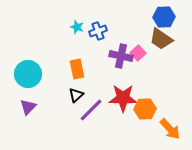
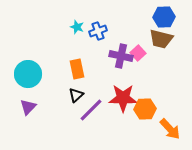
brown trapezoid: rotated 20 degrees counterclockwise
